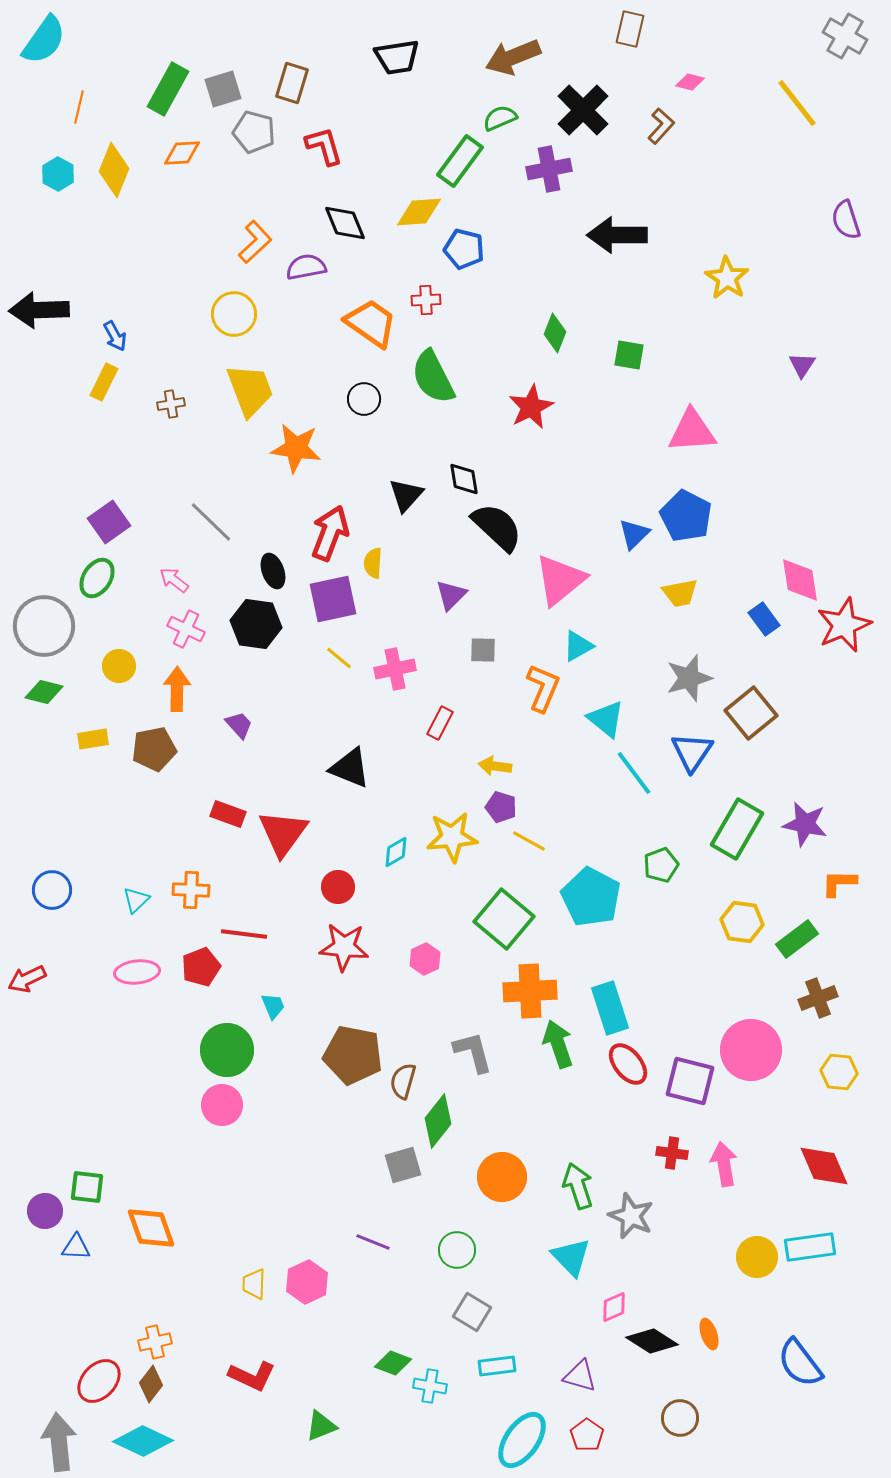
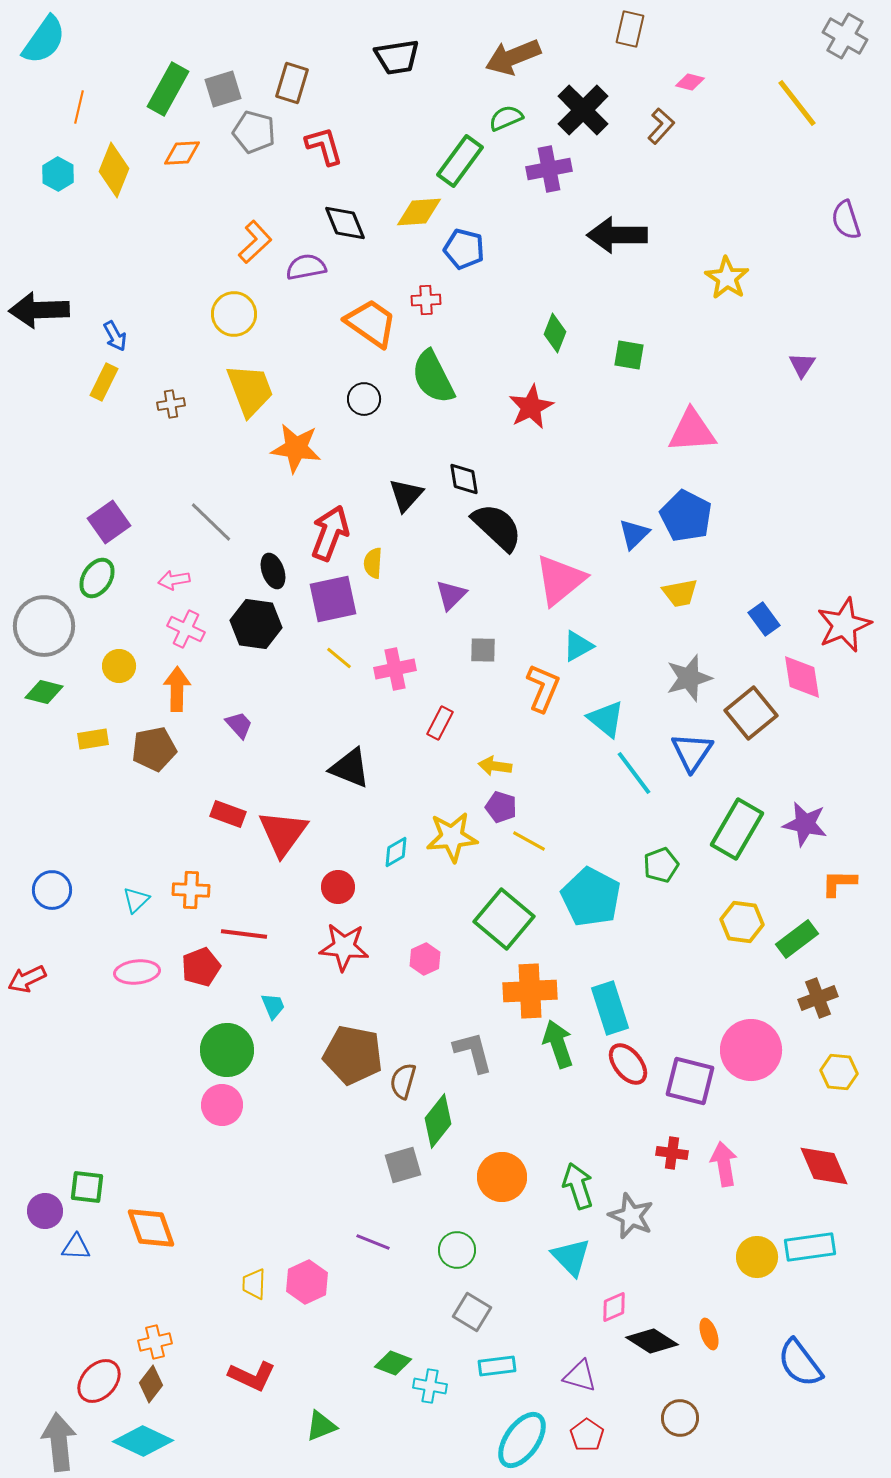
green semicircle at (500, 118): moved 6 px right
pink arrow at (174, 580): rotated 48 degrees counterclockwise
pink diamond at (800, 580): moved 2 px right, 97 px down
